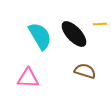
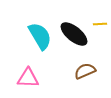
black ellipse: rotated 8 degrees counterclockwise
brown semicircle: rotated 40 degrees counterclockwise
